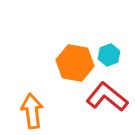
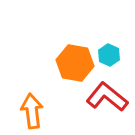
cyan hexagon: rotated 15 degrees counterclockwise
